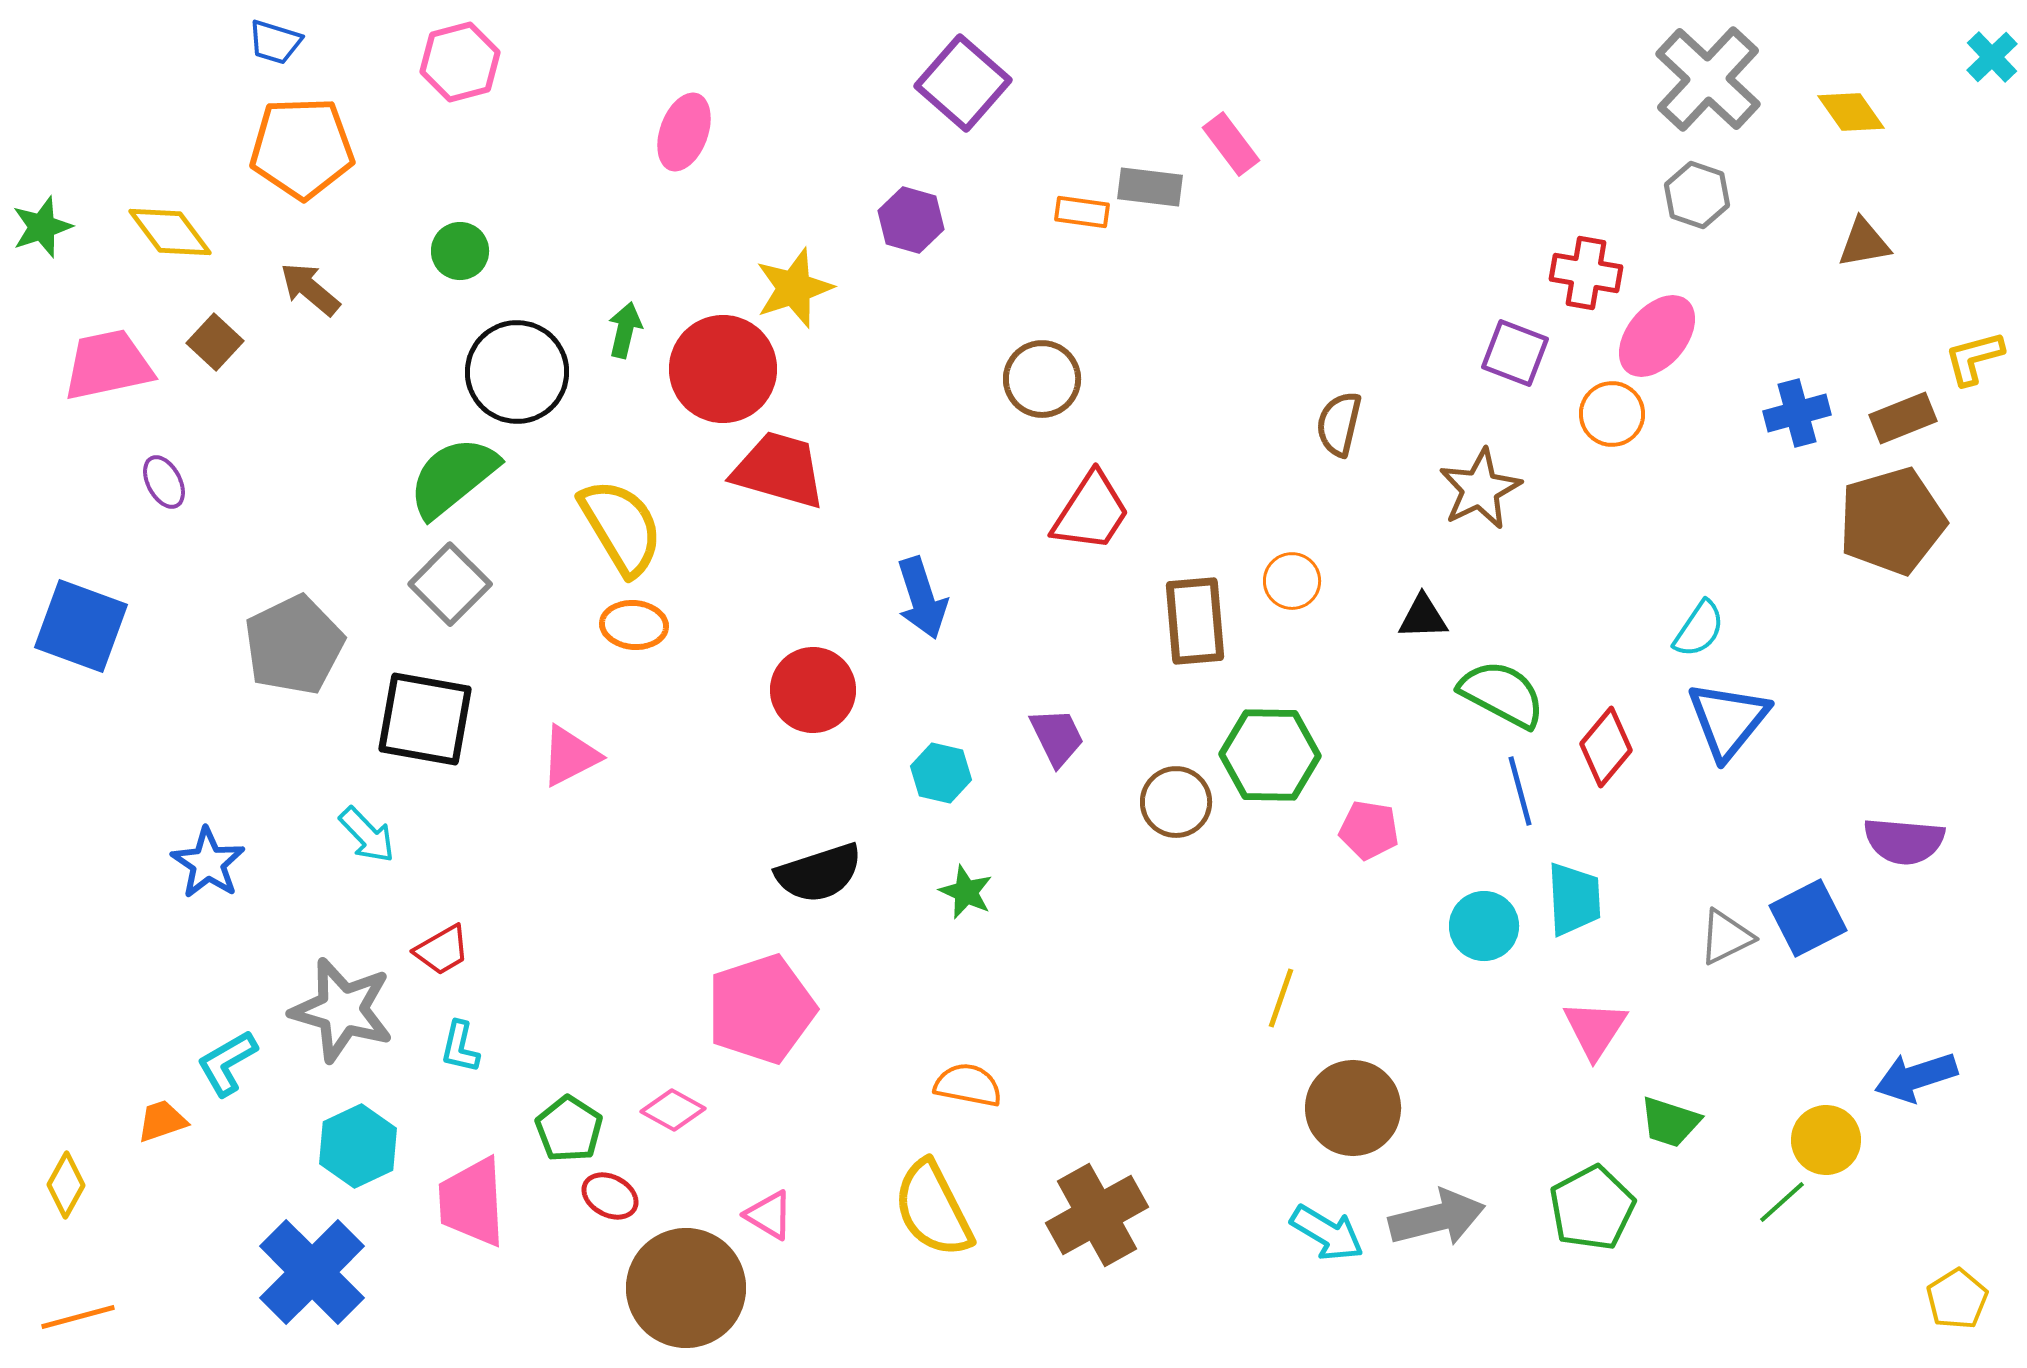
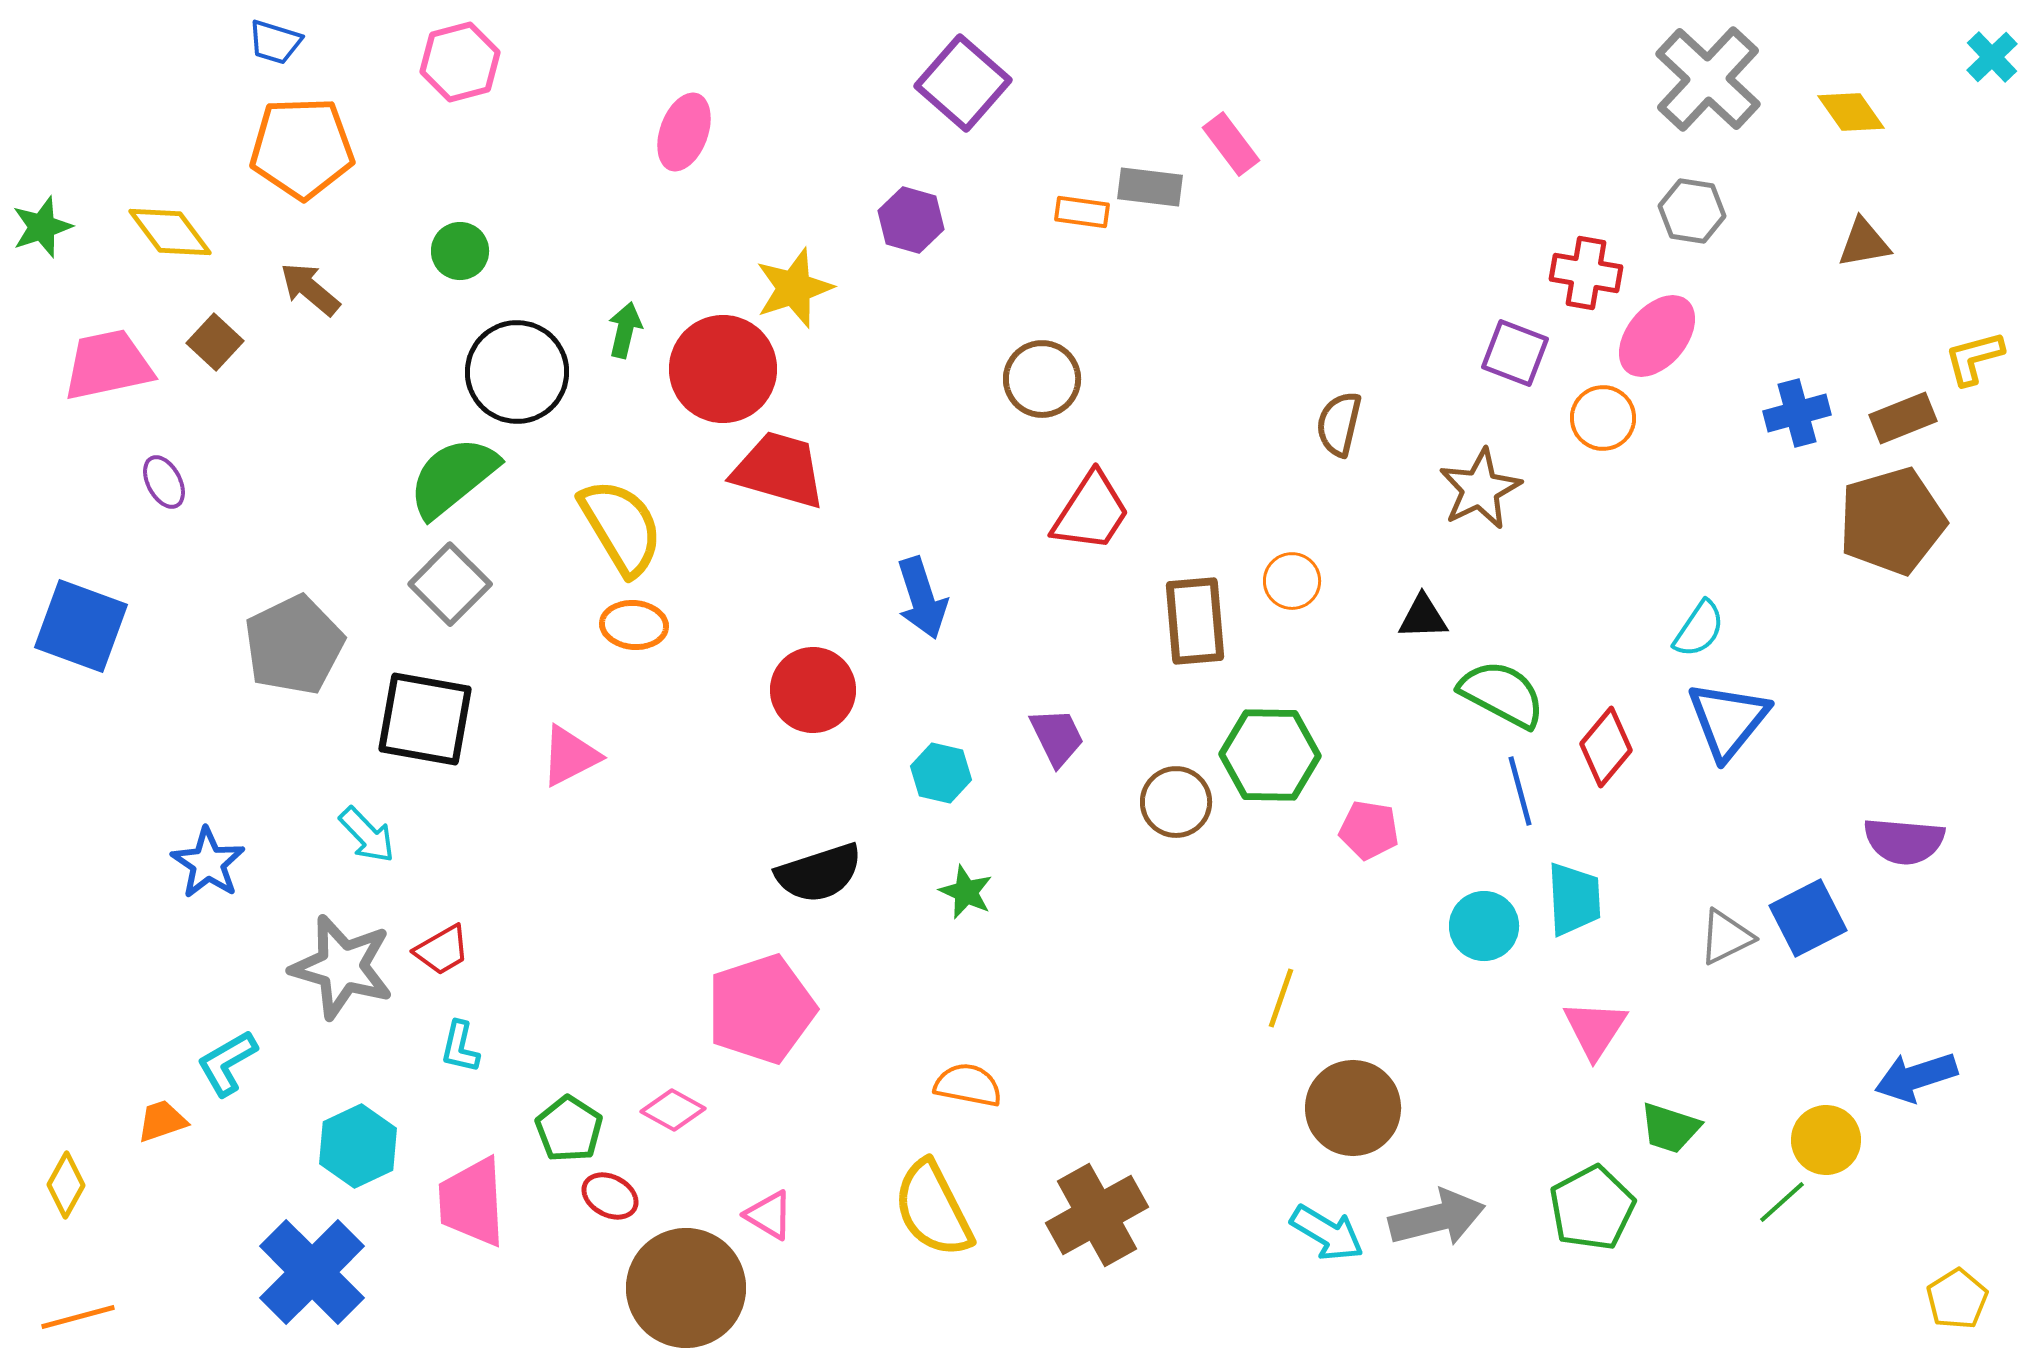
gray hexagon at (1697, 195): moved 5 px left, 16 px down; rotated 10 degrees counterclockwise
orange circle at (1612, 414): moved 9 px left, 4 px down
gray star at (342, 1010): moved 43 px up
green trapezoid at (1670, 1122): moved 6 px down
